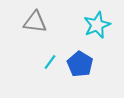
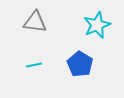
cyan line: moved 16 px left, 3 px down; rotated 42 degrees clockwise
